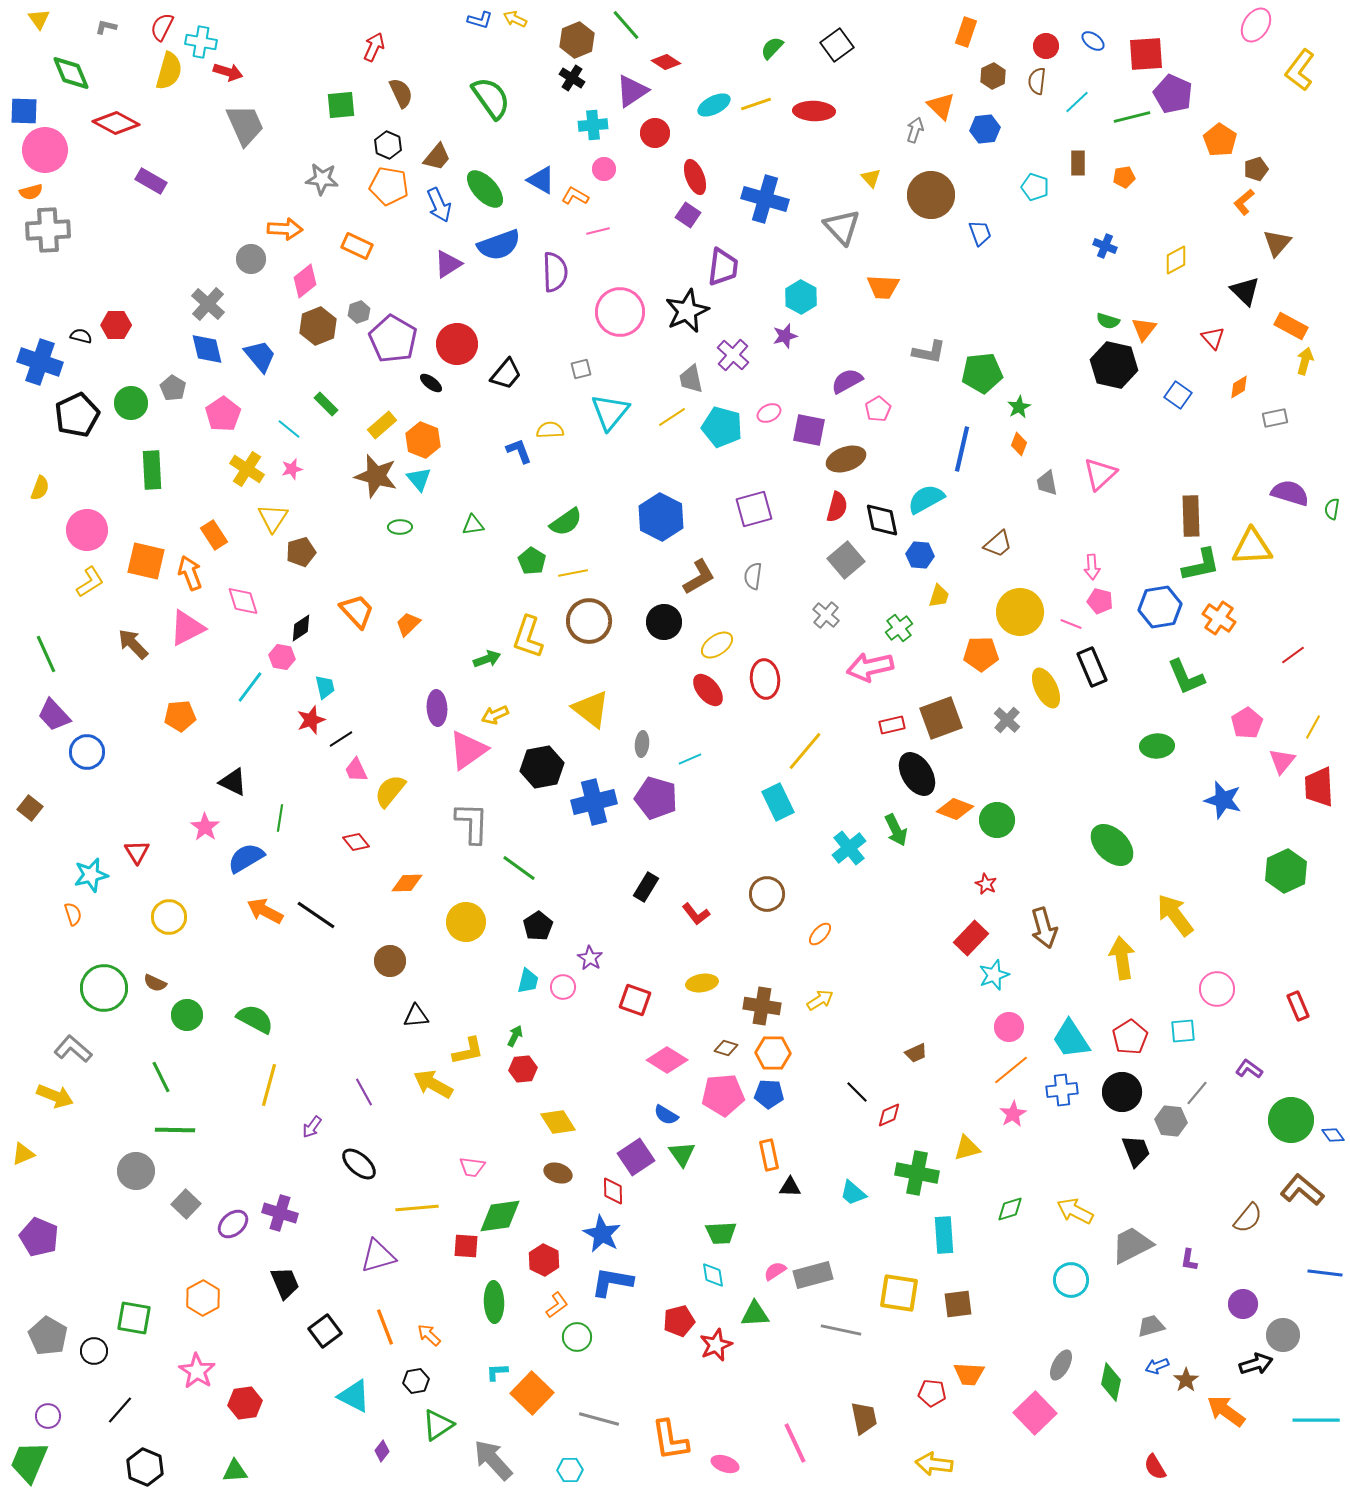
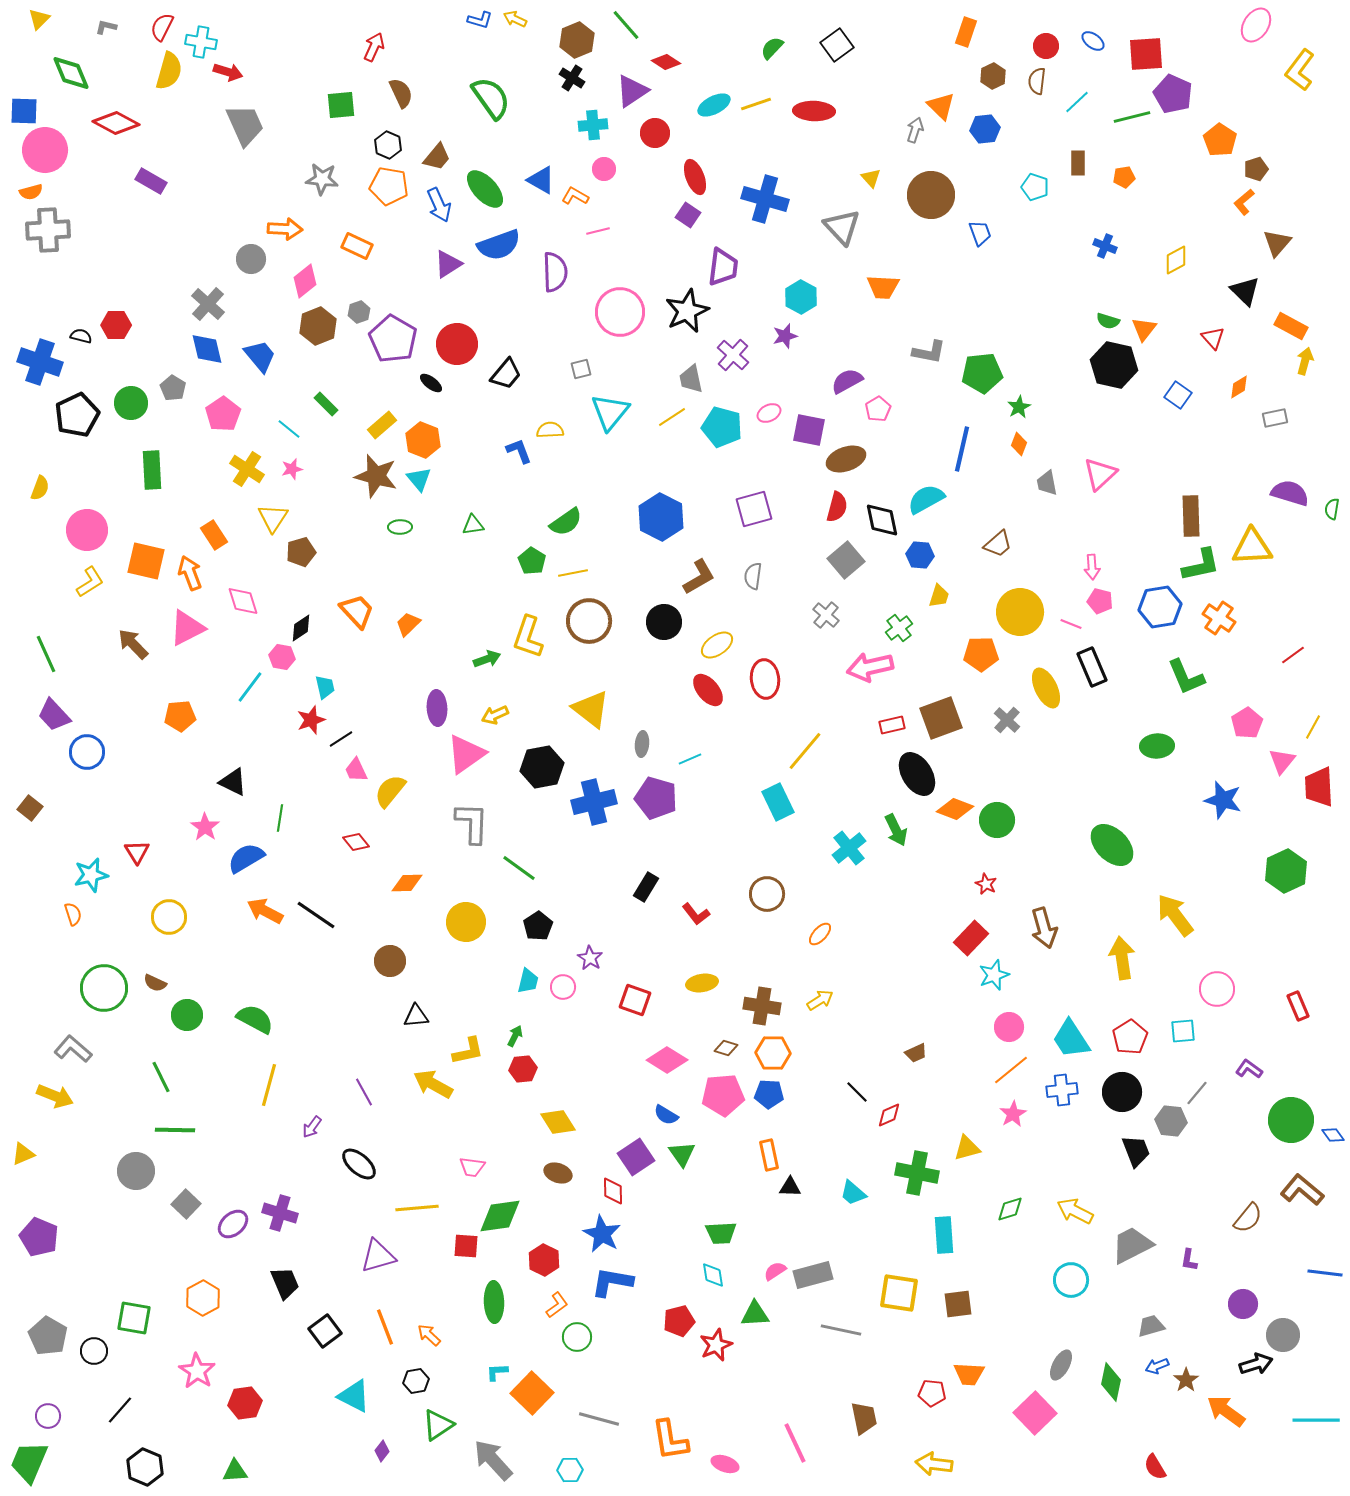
yellow triangle at (39, 19): rotated 20 degrees clockwise
pink triangle at (468, 750): moved 2 px left, 4 px down
